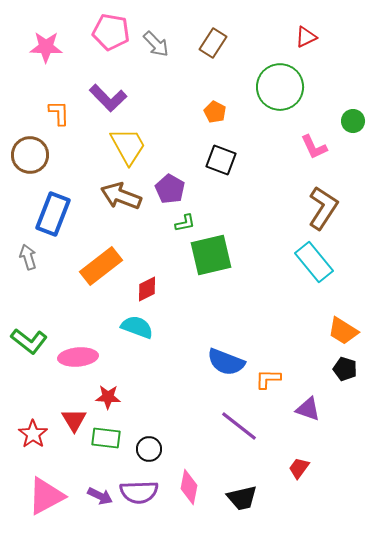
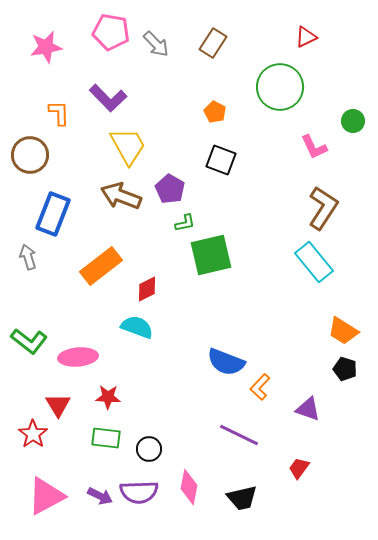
pink star at (46, 47): rotated 12 degrees counterclockwise
orange L-shape at (268, 379): moved 8 px left, 8 px down; rotated 48 degrees counterclockwise
red triangle at (74, 420): moved 16 px left, 15 px up
purple line at (239, 426): moved 9 px down; rotated 12 degrees counterclockwise
